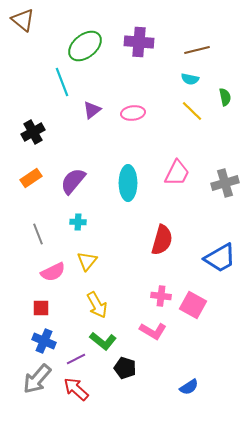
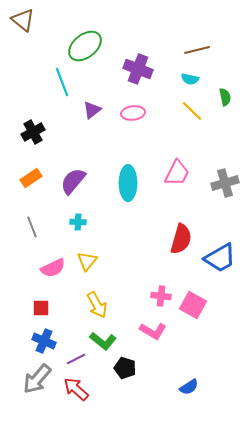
purple cross: moved 1 px left, 27 px down; rotated 16 degrees clockwise
gray line: moved 6 px left, 7 px up
red semicircle: moved 19 px right, 1 px up
pink semicircle: moved 4 px up
